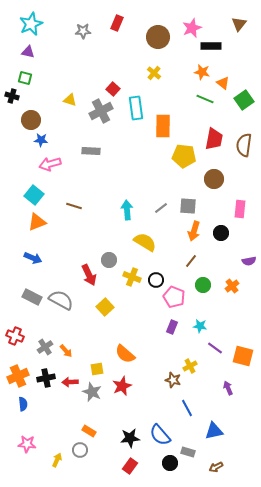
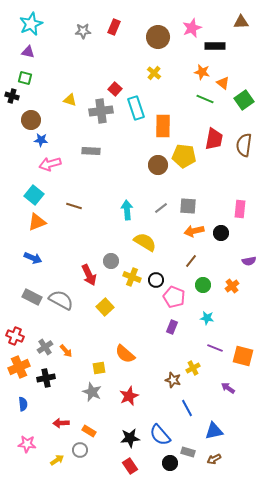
red rectangle at (117, 23): moved 3 px left, 4 px down
brown triangle at (239, 24): moved 2 px right, 2 px up; rotated 49 degrees clockwise
black rectangle at (211, 46): moved 4 px right
red square at (113, 89): moved 2 px right
cyan rectangle at (136, 108): rotated 10 degrees counterclockwise
gray cross at (101, 111): rotated 20 degrees clockwise
brown circle at (214, 179): moved 56 px left, 14 px up
orange arrow at (194, 231): rotated 60 degrees clockwise
gray circle at (109, 260): moved 2 px right, 1 px down
cyan star at (200, 326): moved 7 px right, 8 px up
purple line at (215, 348): rotated 14 degrees counterclockwise
yellow cross at (190, 366): moved 3 px right, 2 px down
yellow square at (97, 369): moved 2 px right, 1 px up
orange cross at (18, 376): moved 1 px right, 9 px up
red arrow at (70, 382): moved 9 px left, 41 px down
red star at (122, 386): moved 7 px right, 10 px down
purple arrow at (228, 388): rotated 32 degrees counterclockwise
yellow arrow at (57, 460): rotated 32 degrees clockwise
red rectangle at (130, 466): rotated 70 degrees counterclockwise
brown arrow at (216, 467): moved 2 px left, 8 px up
